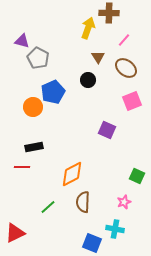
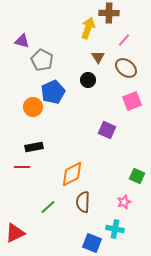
gray pentagon: moved 4 px right, 2 px down
